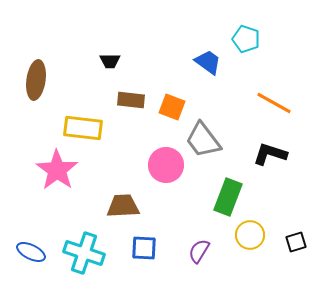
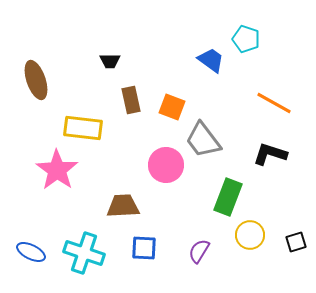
blue trapezoid: moved 3 px right, 2 px up
brown ellipse: rotated 27 degrees counterclockwise
brown rectangle: rotated 72 degrees clockwise
